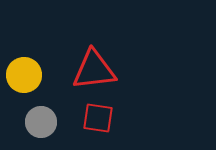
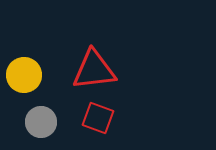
red square: rotated 12 degrees clockwise
